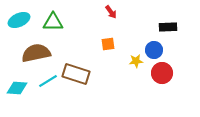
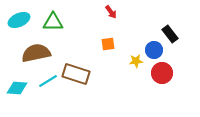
black rectangle: moved 2 px right, 7 px down; rotated 54 degrees clockwise
